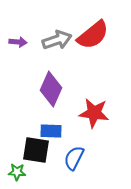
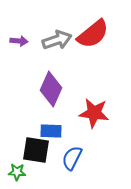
red semicircle: moved 1 px up
purple arrow: moved 1 px right, 1 px up
blue semicircle: moved 2 px left
